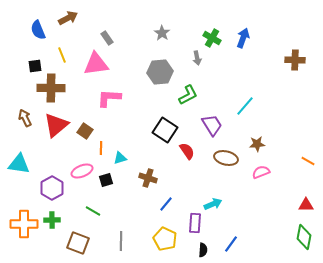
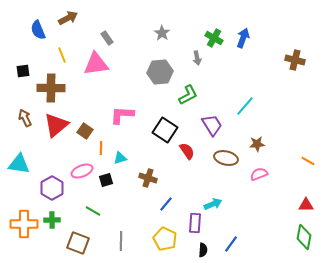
green cross at (212, 38): moved 2 px right
brown cross at (295, 60): rotated 12 degrees clockwise
black square at (35, 66): moved 12 px left, 5 px down
pink L-shape at (109, 98): moved 13 px right, 17 px down
pink semicircle at (261, 172): moved 2 px left, 2 px down
